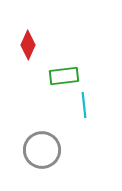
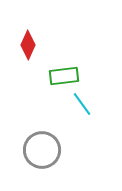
cyan line: moved 2 px left, 1 px up; rotated 30 degrees counterclockwise
